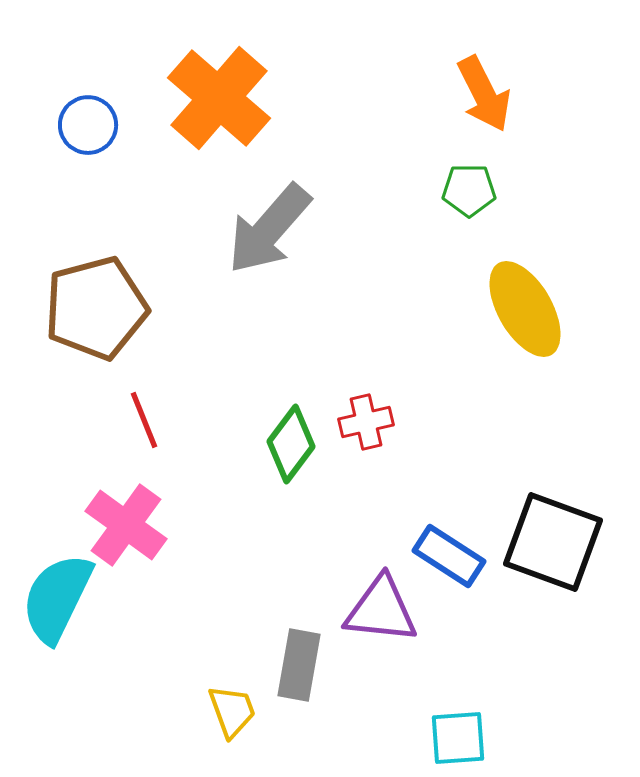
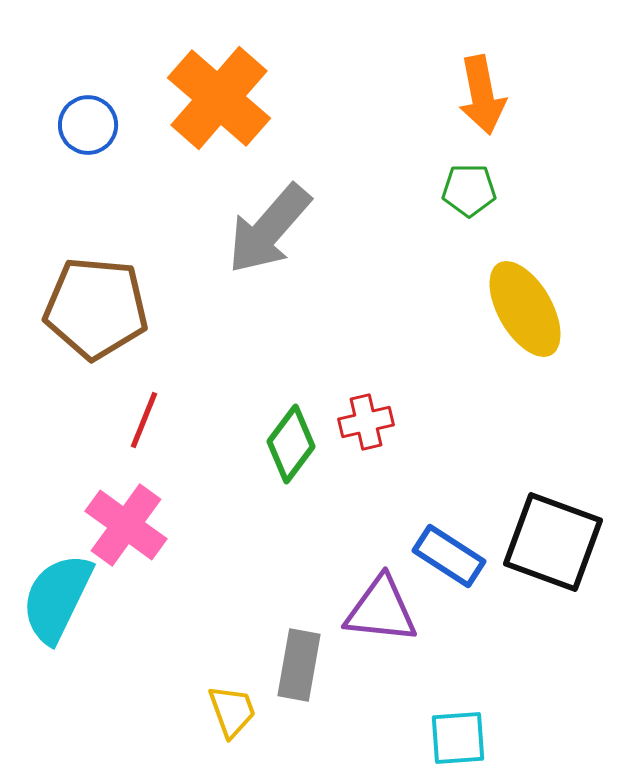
orange arrow: moved 2 px left, 1 px down; rotated 16 degrees clockwise
brown pentagon: rotated 20 degrees clockwise
red line: rotated 44 degrees clockwise
